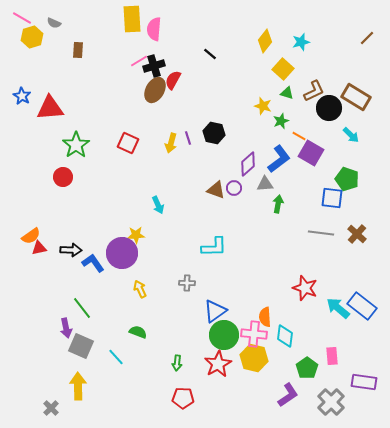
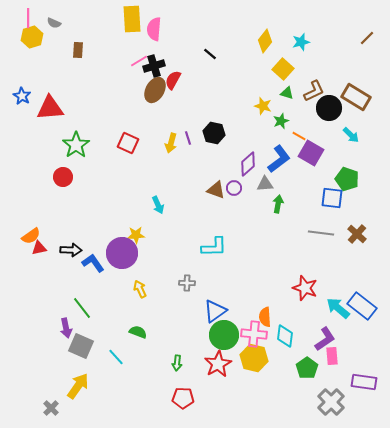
pink line at (22, 18): moved 6 px right; rotated 60 degrees clockwise
yellow arrow at (78, 386): rotated 36 degrees clockwise
purple L-shape at (288, 395): moved 37 px right, 56 px up
